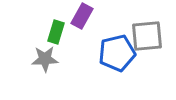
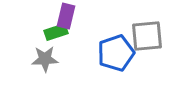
purple rectangle: moved 16 px left; rotated 15 degrees counterclockwise
green rectangle: rotated 55 degrees clockwise
blue pentagon: moved 1 px left; rotated 6 degrees counterclockwise
